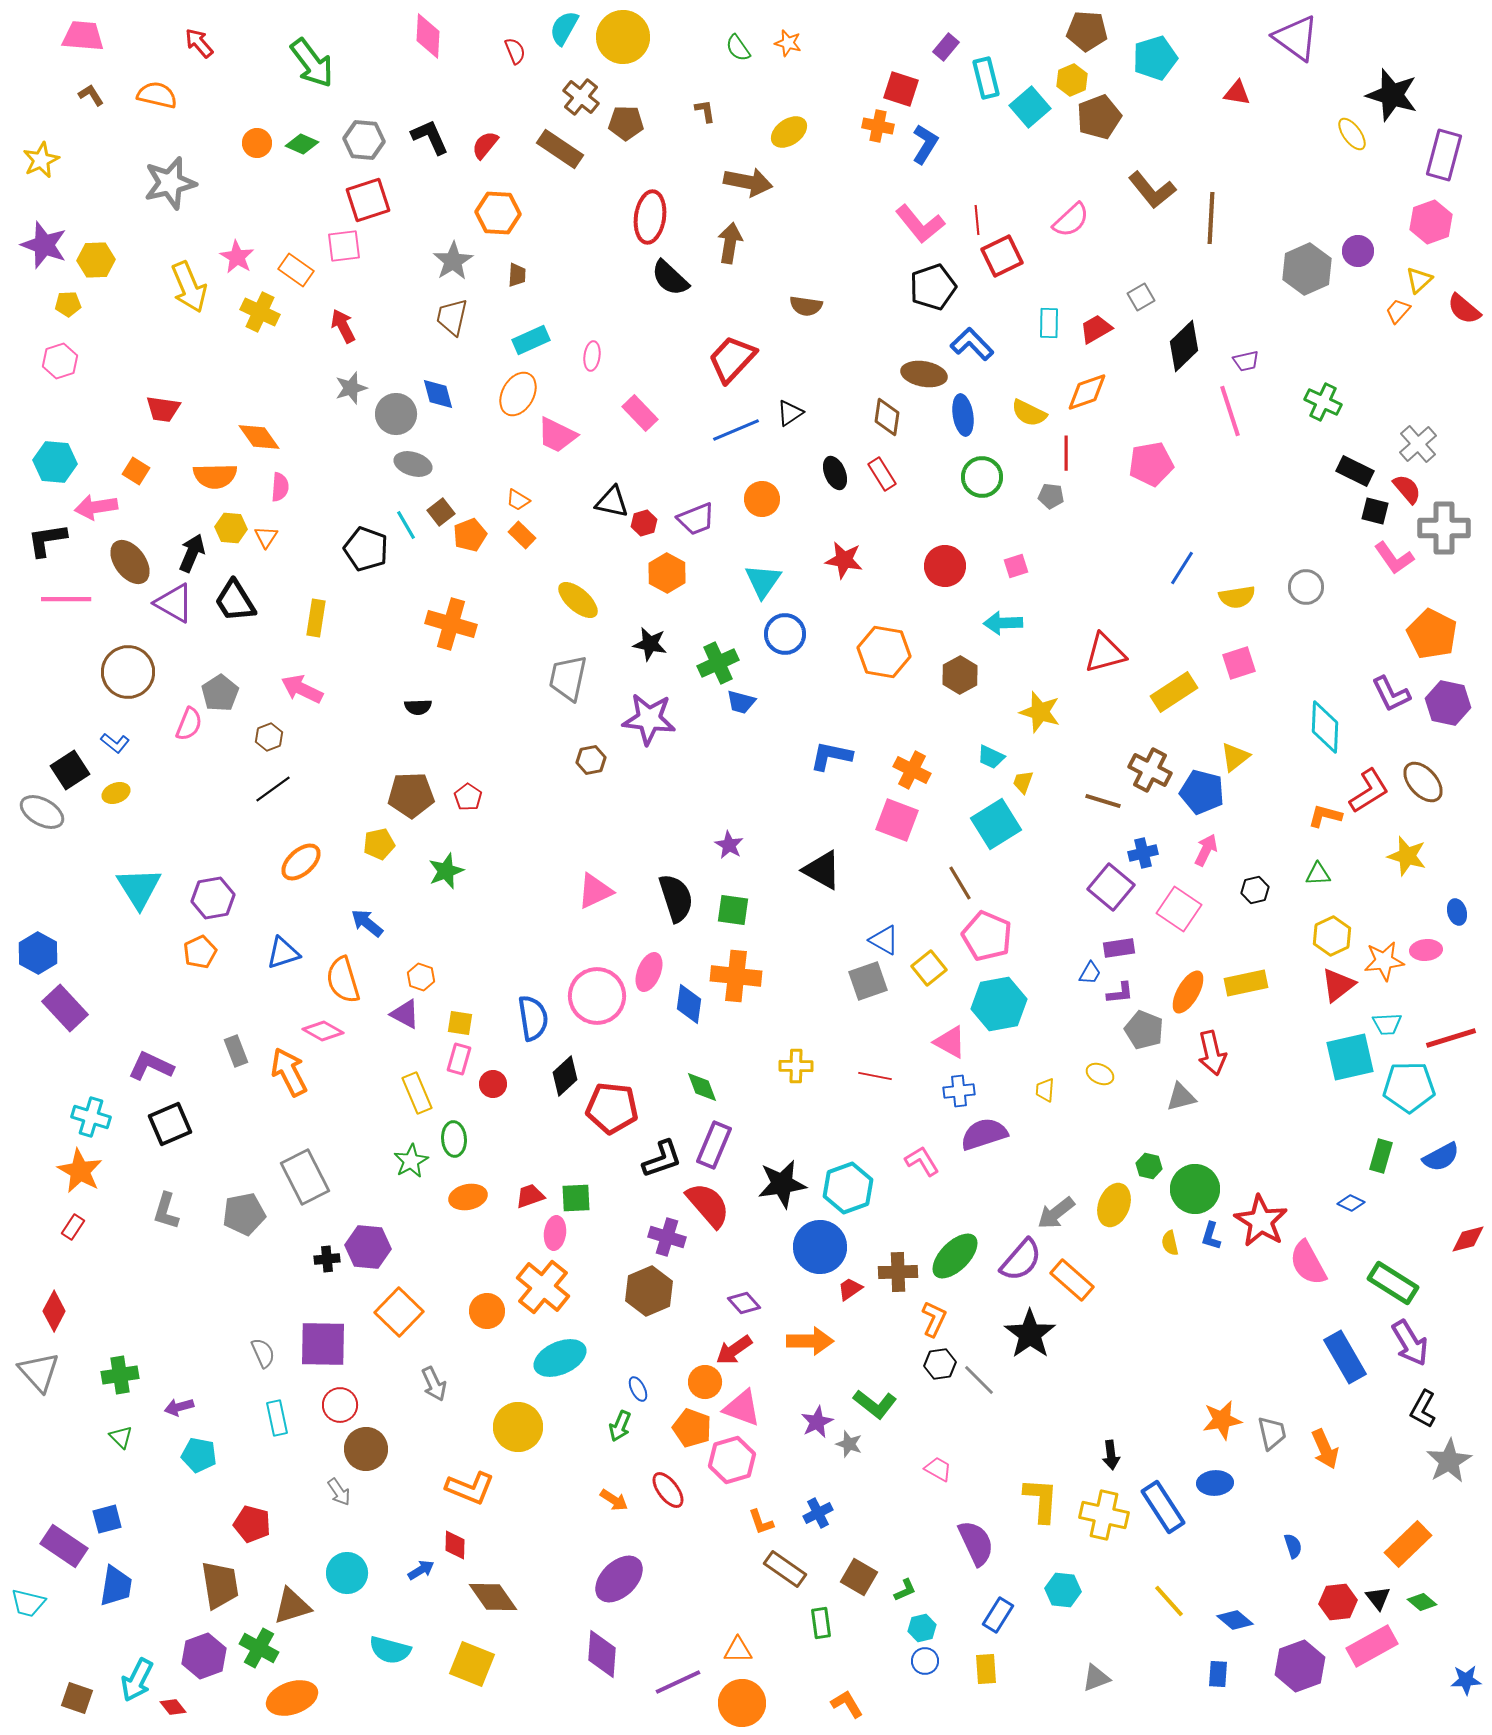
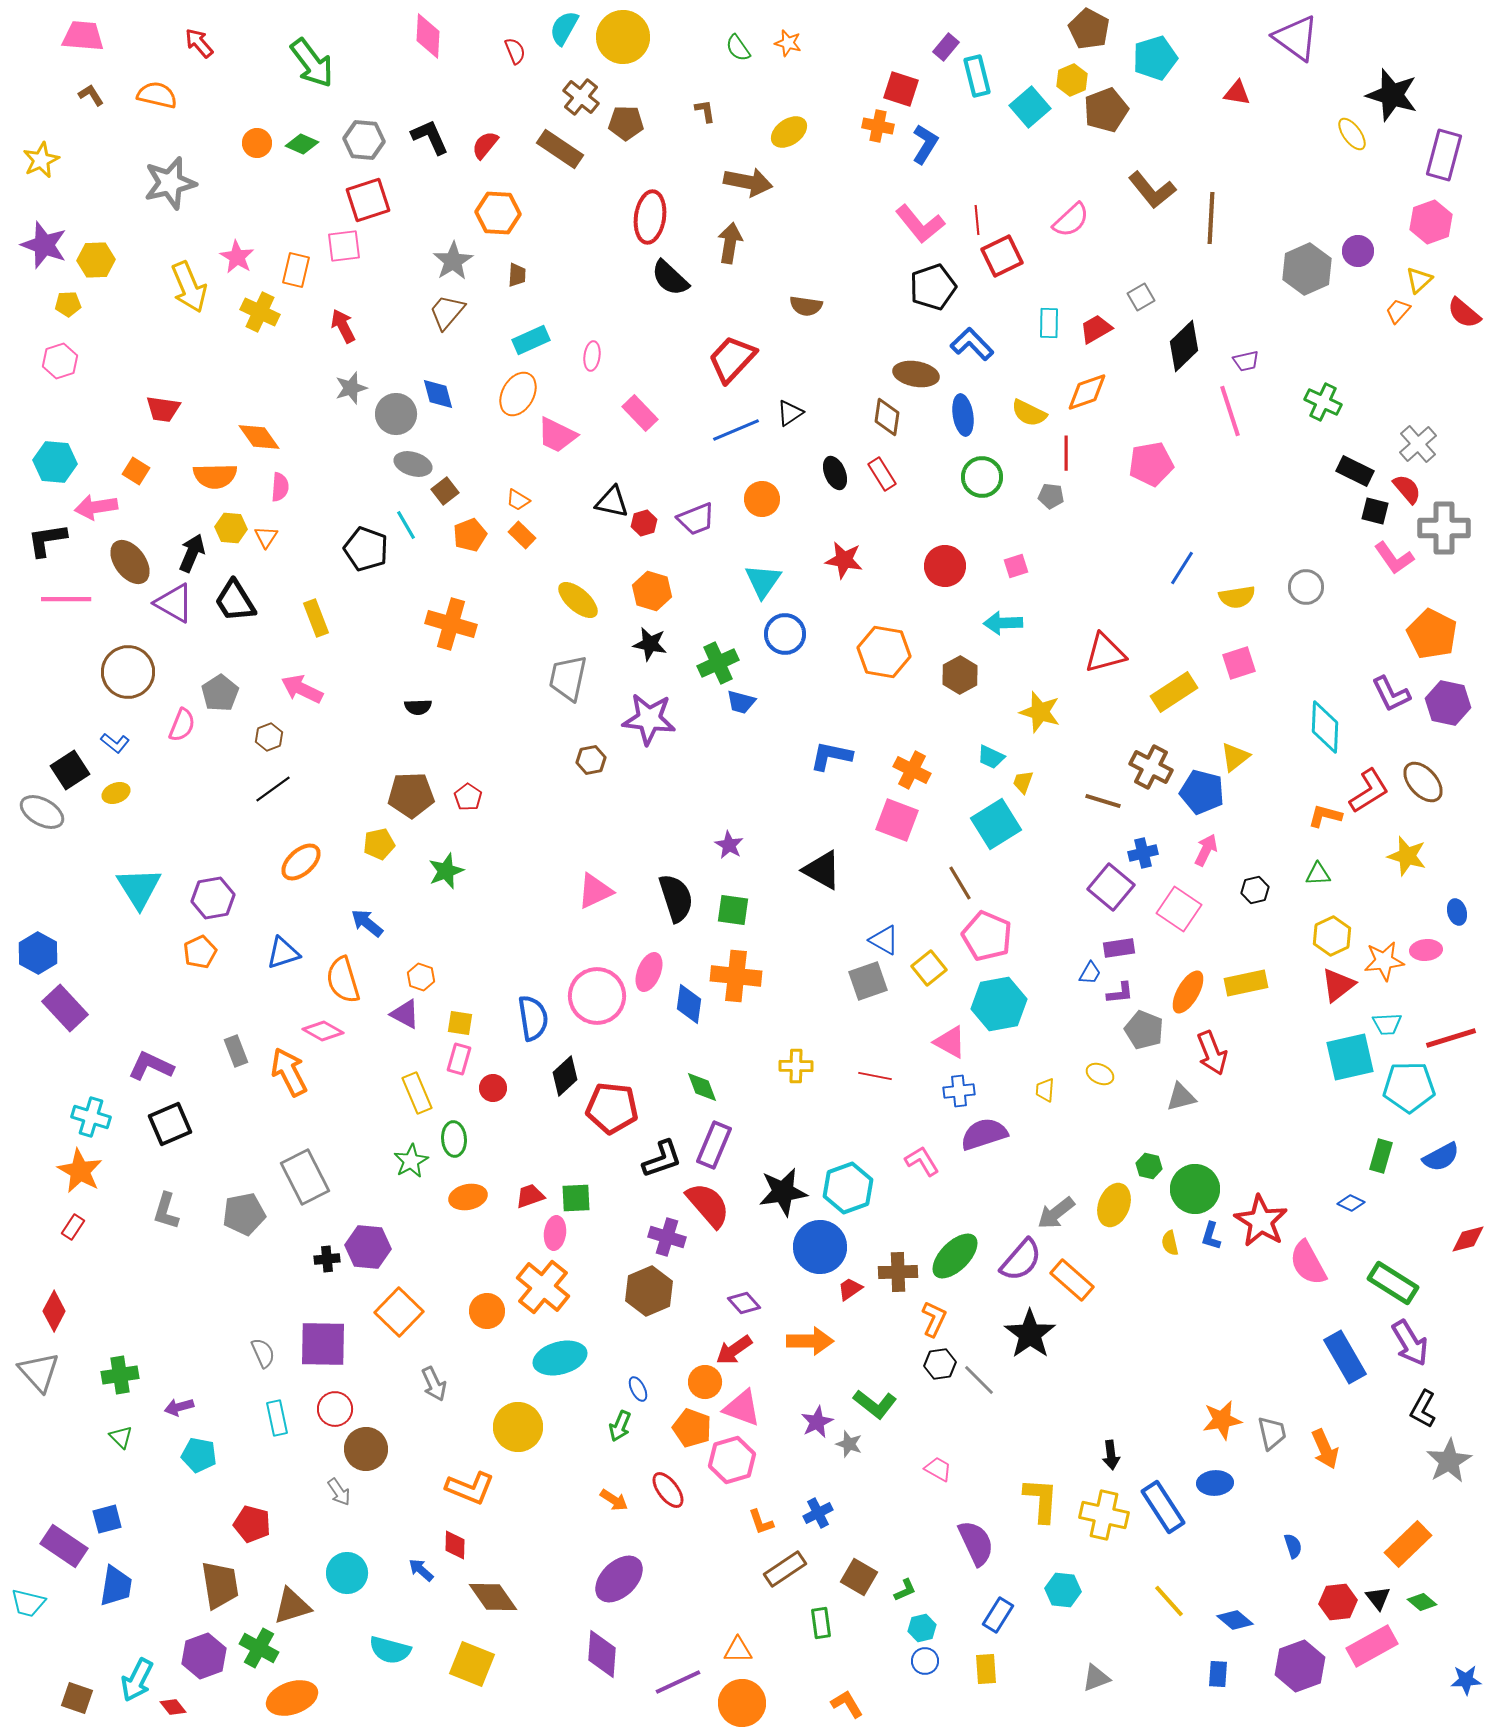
brown pentagon at (1087, 31): moved 2 px right, 2 px up; rotated 24 degrees clockwise
cyan rectangle at (986, 78): moved 9 px left, 2 px up
brown pentagon at (1099, 117): moved 7 px right, 7 px up
orange rectangle at (296, 270): rotated 68 degrees clockwise
red semicircle at (1464, 309): moved 4 px down
brown trapezoid at (452, 317): moved 5 px left, 5 px up; rotated 27 degrees clockwise
brown ellipse at (924, 374): moved 8 px left
brown square at (441, 512): moved 4 px right, 21 px up
orange hexagon at (667, 573): moved 15 px left, 18 px down; rotated 12 degrees counterclockwise
yellow rectangle at (316, 618): rotated 30 degrees counterclockwise
pink semicircle at (189, 724): moved 7 px left, 1 px down
brown cross at (1150, 770): moved 1 px right, 3 px up
red arrow at (1212, 1053): rotated 9 degrees counterclockwise
red circle at (493, 1084): moved 4 px down
black star at (782, 1184): moved 1 px right, 8 px down
cyan ellipse at (560, 1358): rotated 9 degrees clockwise
red circle at (340, 1405): moved 5 px left, 4 px down
brown rectangle at (785, 1569): rotated 69 degrees counterclockwise
blue arrow at (421, 1570): rotated 108 degrees counterclockwise
